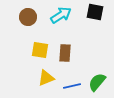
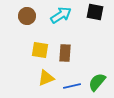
brown circle: moved 1 px left, 1 px up
